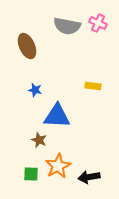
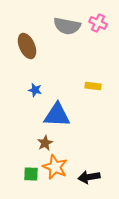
blue triangle: moved 1 px up
brown star: moved 6 px right, 3 px down; rotated 21 degrees clockwise
orange star: moved 3 px left, 1 px down; rotated 20 degrees counterclockwise
